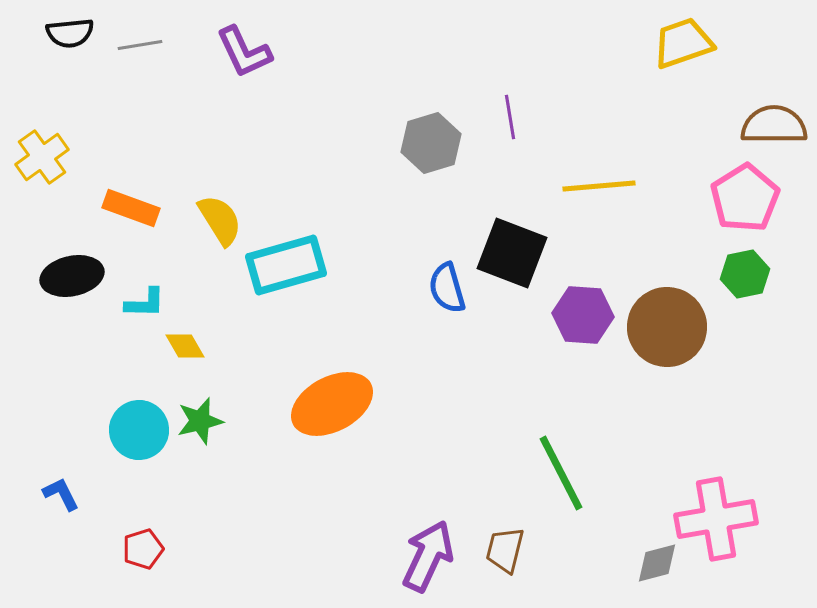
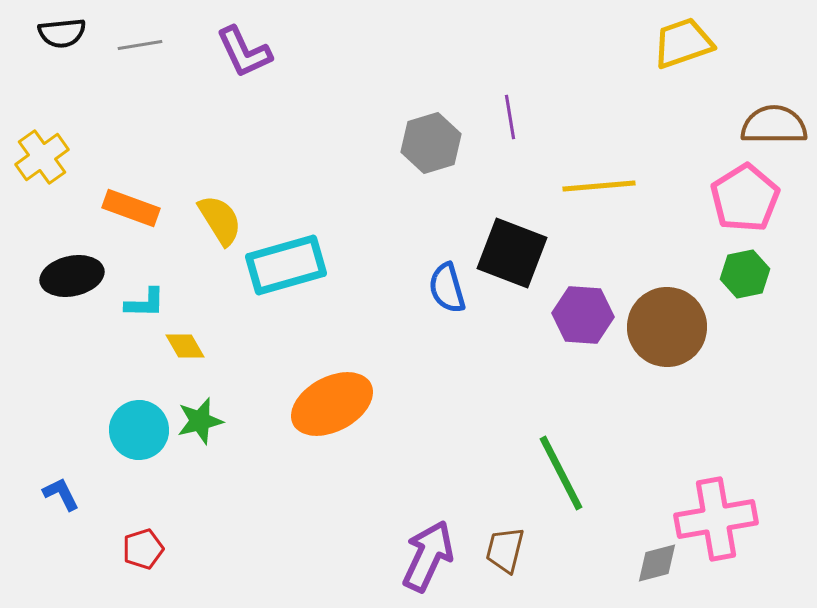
black semicircle: moved 8 px left
